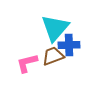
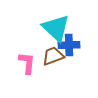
cyan triangle: moved 1 px right; rotated 28 degrees counterclockwise
pink L-shape: rotated 110 degrees clockwise
